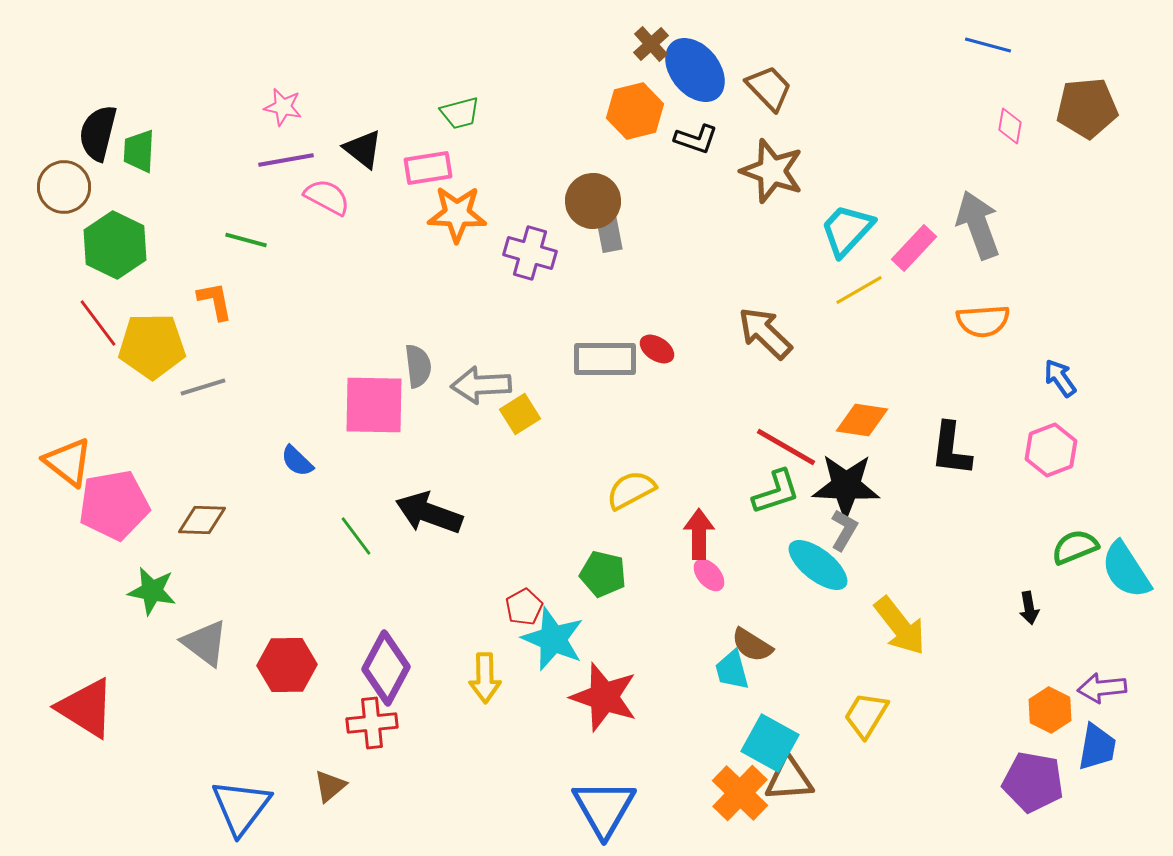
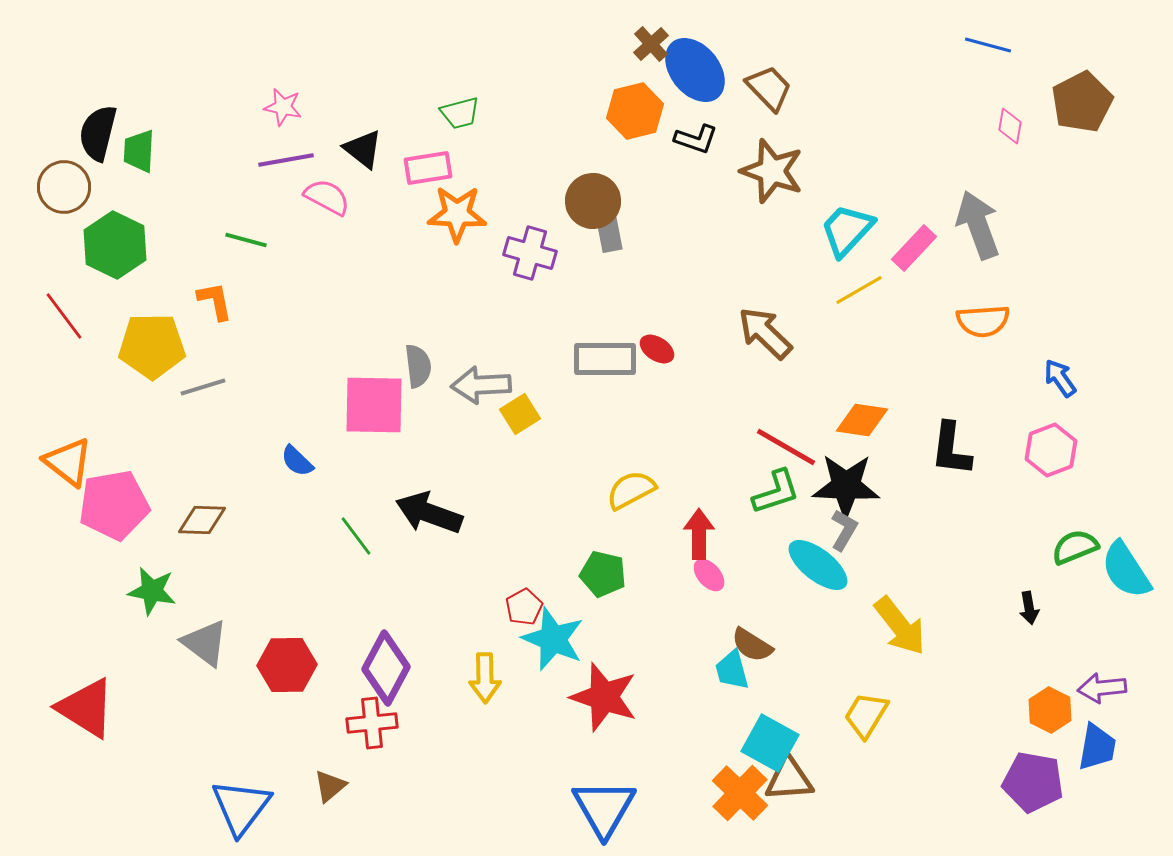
brown pentagon at (1087, 108): moved 5 px left, 6 px up; rotated 22 degrees counterclockwise
red line at (98, 323): moved 34 px left, 7 px up
